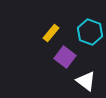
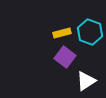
yellow rectangle: moved 11 px right; rotated 36 degrees clockwise
white triangle: rotated 50 degrees clockwise
